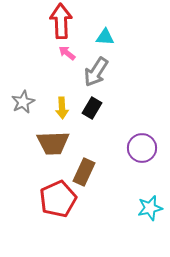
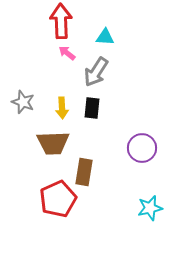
gray star: rotated 25 degrees counterclockwise
black rectangle: rotated 25 degrees counterclockwise
brown rectangle: rotated 16 degrees counterclockwise
